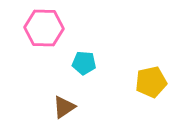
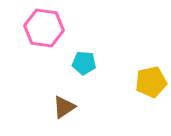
pink hexagon: rotated 6 degrees clockwise
